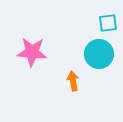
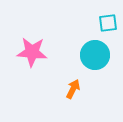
cyan circle: moved 4 px left, 1 px down
orange arrow: moved 8 px down; rotated 36 degrees clockwise
